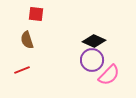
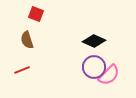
red square: rotated 14 degrees clockwise
purple circle: moved 2 px right, 7 px down
